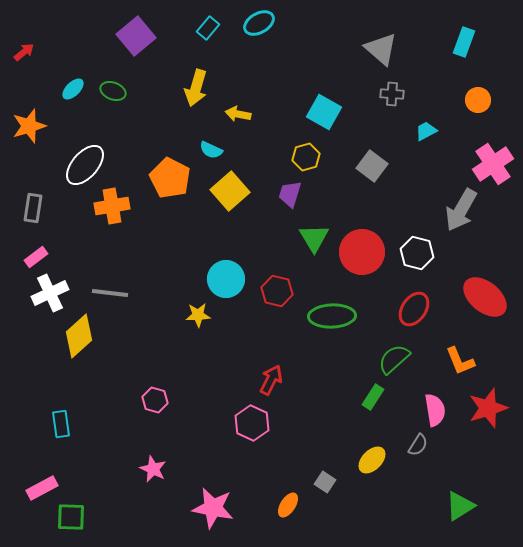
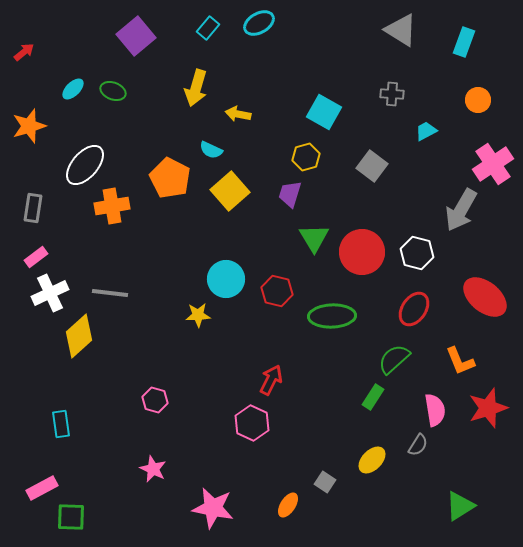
gray triangle at (381, 49): moved 20 px right, 19 px up; rotated 9 degrees counterclockwise
